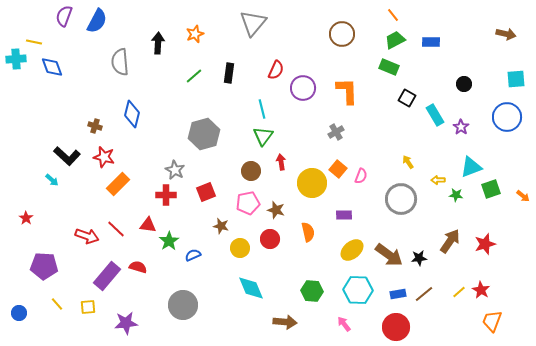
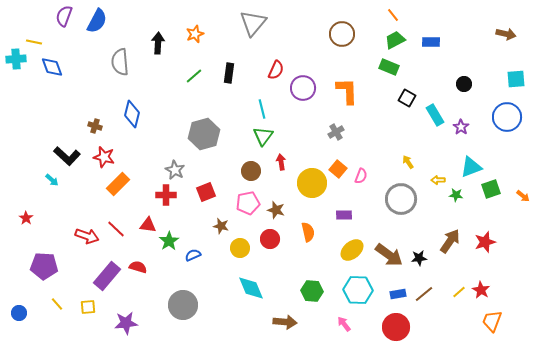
red star at (485, 244): moved 2 px up
